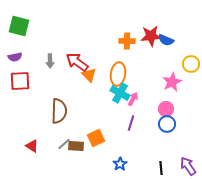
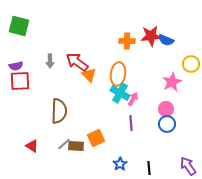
purple semicircle: moved 1 px right, 9 px down
purple line: rotated 21 degrees counterclockwise
black line: moved 12 px left
